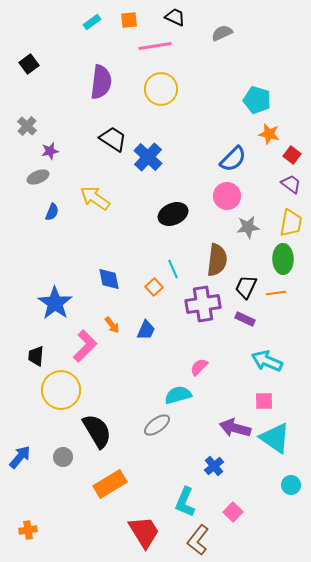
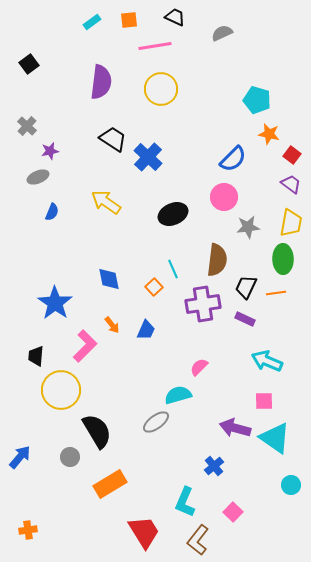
pink circle at (227, 196): moved 3 px left, 1 px down
yellow arrow at (95, 198): moved 11 px right, 4 px down
gray ellipse at (157, 425): moved 1 px left, 3 px up
gray circle at (63, 457): moved 7 px right
